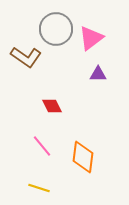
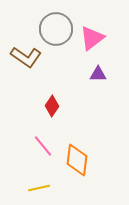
pink triangle: moved 1 px right
red diamond: rotated 60 degrees clockwise
pink line: moved 1 px right
orange diamond: moved 6 px left, 3 px down
yellow line: rotated 30 degrees counterclockwise
